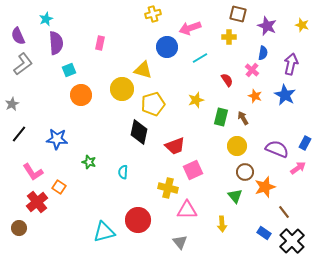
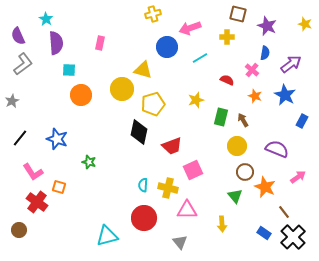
cyan star at (46, 19): rotated 16 degrees counterclockwise
yellow star at (302, 25): moved 3 px right, 1 px up
yellow cross at (229, 37): moved 2 px left
blue semicircle at (263, 53): moved 2 px right
purple arrow at (291, 64): rotated 40 degrees clockwise
cyan square at (69, 70): rotated 24 degrees clockwise
red semicircle at (227, 80): rotated 32 degrees counterclockwise
gray star at (12, 104): moved 3 px up
brown arrow at (243, 118): moved 2 px down
black line at (19, 134): moved 1 px right, 4 px down
blue star at (57, 139): rotated 15 degrees clockwise
blue rectangle at (305, 143): moved 3 px left, 22 px up
red trapezoid at (175, 146): moved 3 px left
pink arrow at (298, 168): moved 9 px down
cyan semicircle at (123, 172): moved 20 px right, 13 px down
orange square at (59, 187): rotated 16 degrees counterclockwise
orange star at (265, 187): rotated 30 degrees counterclockwise
red cross at (37, 202): rotated 15 degrees counterclockwise
red circle at (138, 220): moved 6 px right, 2 px up
brown circle at (19, 228): moved 2 px down
cyan triangle at (104, 232): moved 3 px right, 4 px down
black cross at (292, 241): moved 1 px right, 4 px up
